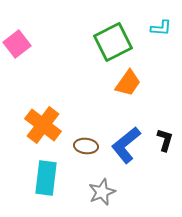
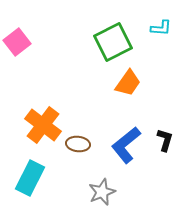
pink square: moved 2 px up
brown ellipse: moved 8 px left, 2 px up
cyan rectangle: moved 16 px left; rotated 20 degrees clockwise
